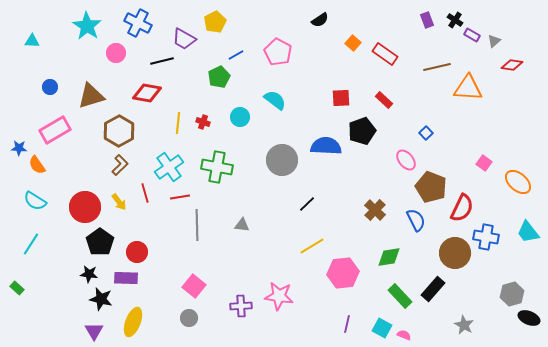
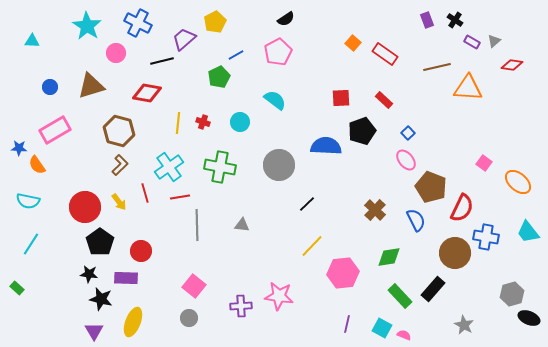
black semicircle at (320, 20): moved 34 px left, 1 px up
purple rectangle at (472, 35): moved 7 px down
purple trapezoid at (184, 39): rotated 110 degrees clockwise
pink pentagon at (278, 52): rotated 16 degrees clockwise
brown triangle at (91, 96): moved 10 px up
cyan circle at (240, 117): moved 5 px down
brown hexagon at (119, 131): rotated 16 degrees counterclockwise
blue square at (426, 133): moved 18 px left
gray circle at (282, 160): moved 3 px left, 5 px down
green cross at (217, 167): moved 3 px right
cyan semicircle at (35, 201): moved 7 px left; rotated 20 degrees counterclockwise
yellow line at (312, 246): rotated 15 degrees counterclockwise
red circle at (137, 252): moved 4 px right, 1 px up
